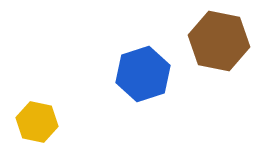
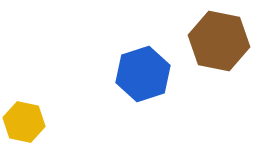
yellow hexagon: moved 13 px left
